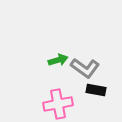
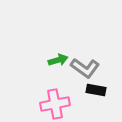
pink cross: moved 3 px left
